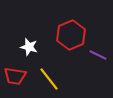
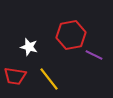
red hexagon: rotated 12 degrees clockwise
purple line: moved 4 px left
